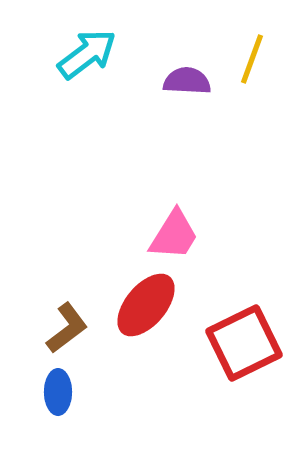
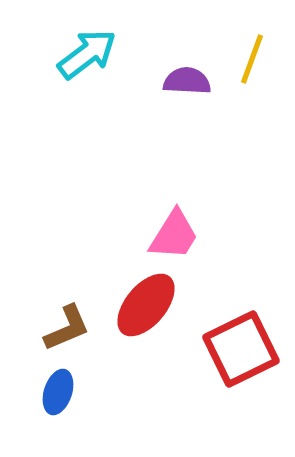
brown L-shape: rotated 14 degrees clockwise
red square: moved 3 px left, 6 px down
blue ellipse: rotated 18 degrees clockwise
